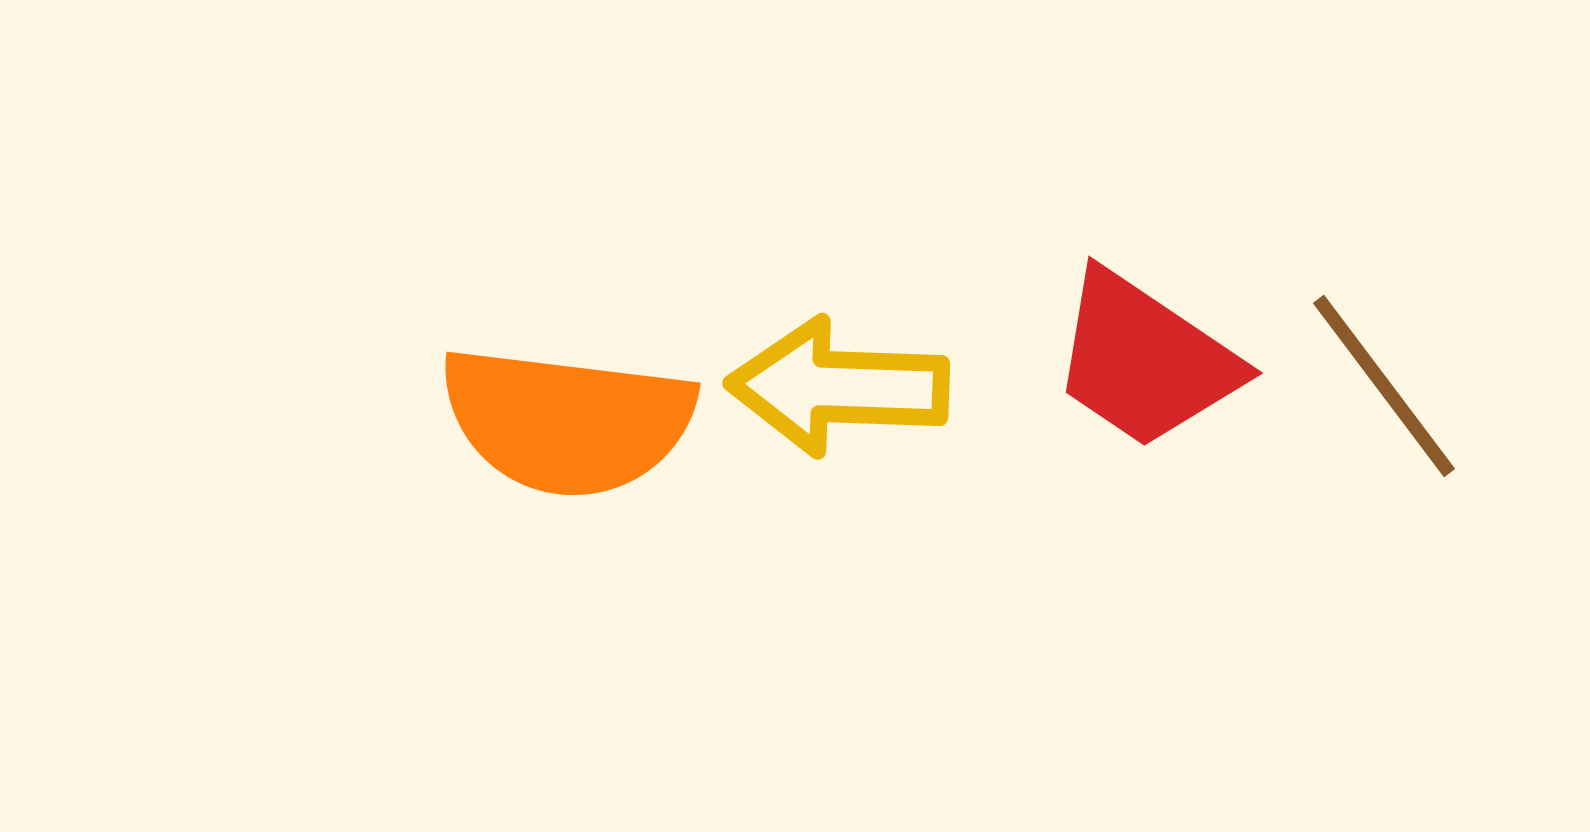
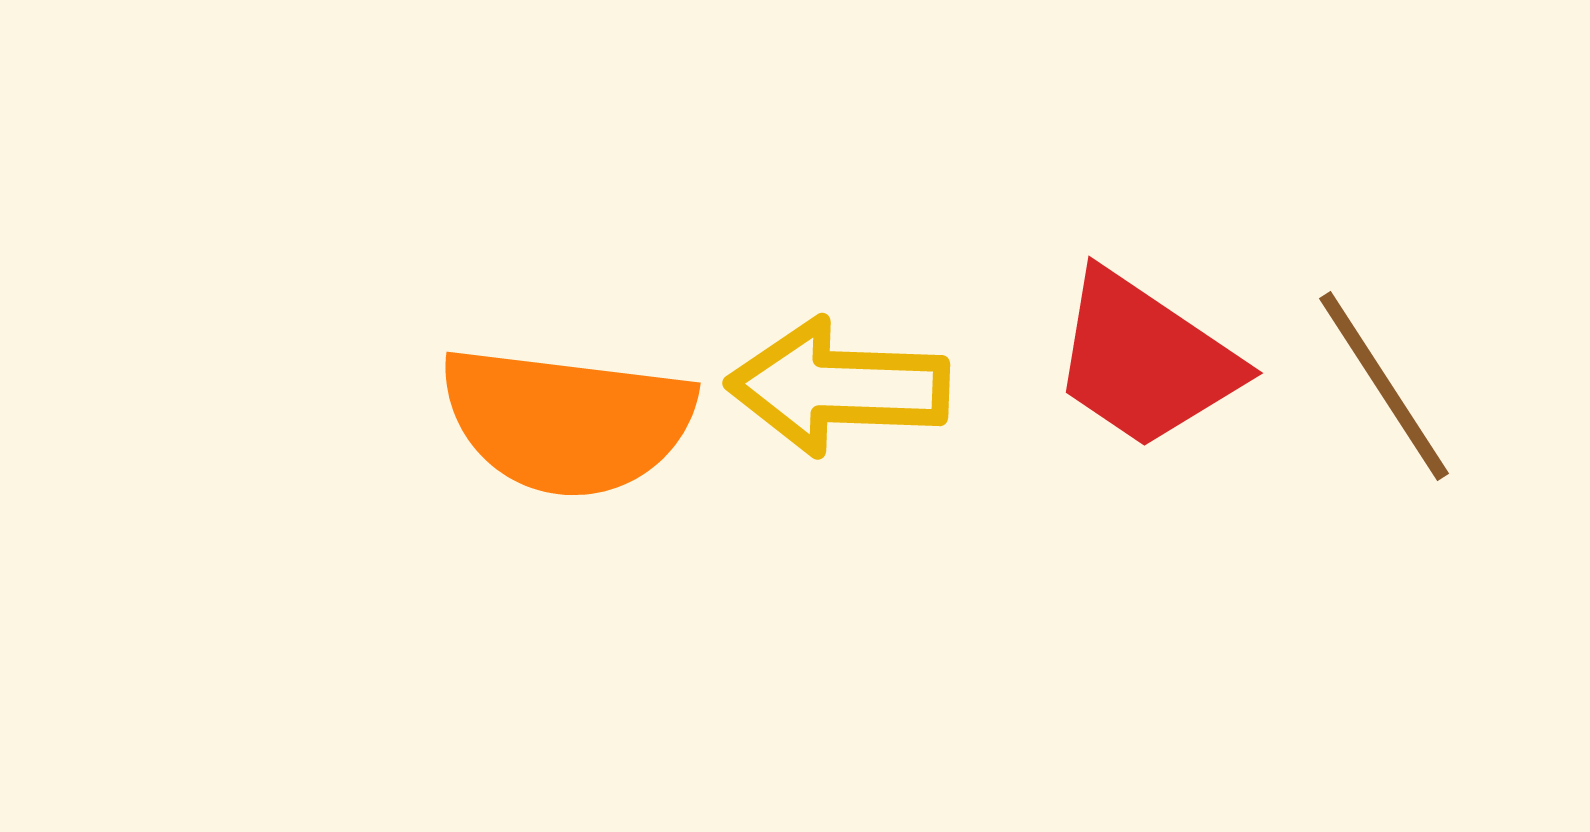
brown line: rotated 4 degrees clockwise
